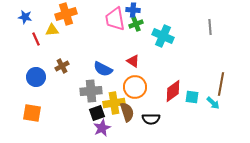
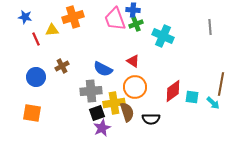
orange cross: moved 7 px right, 3 px down
pink trapezoid: rotated 10 degrees counterclockwise
